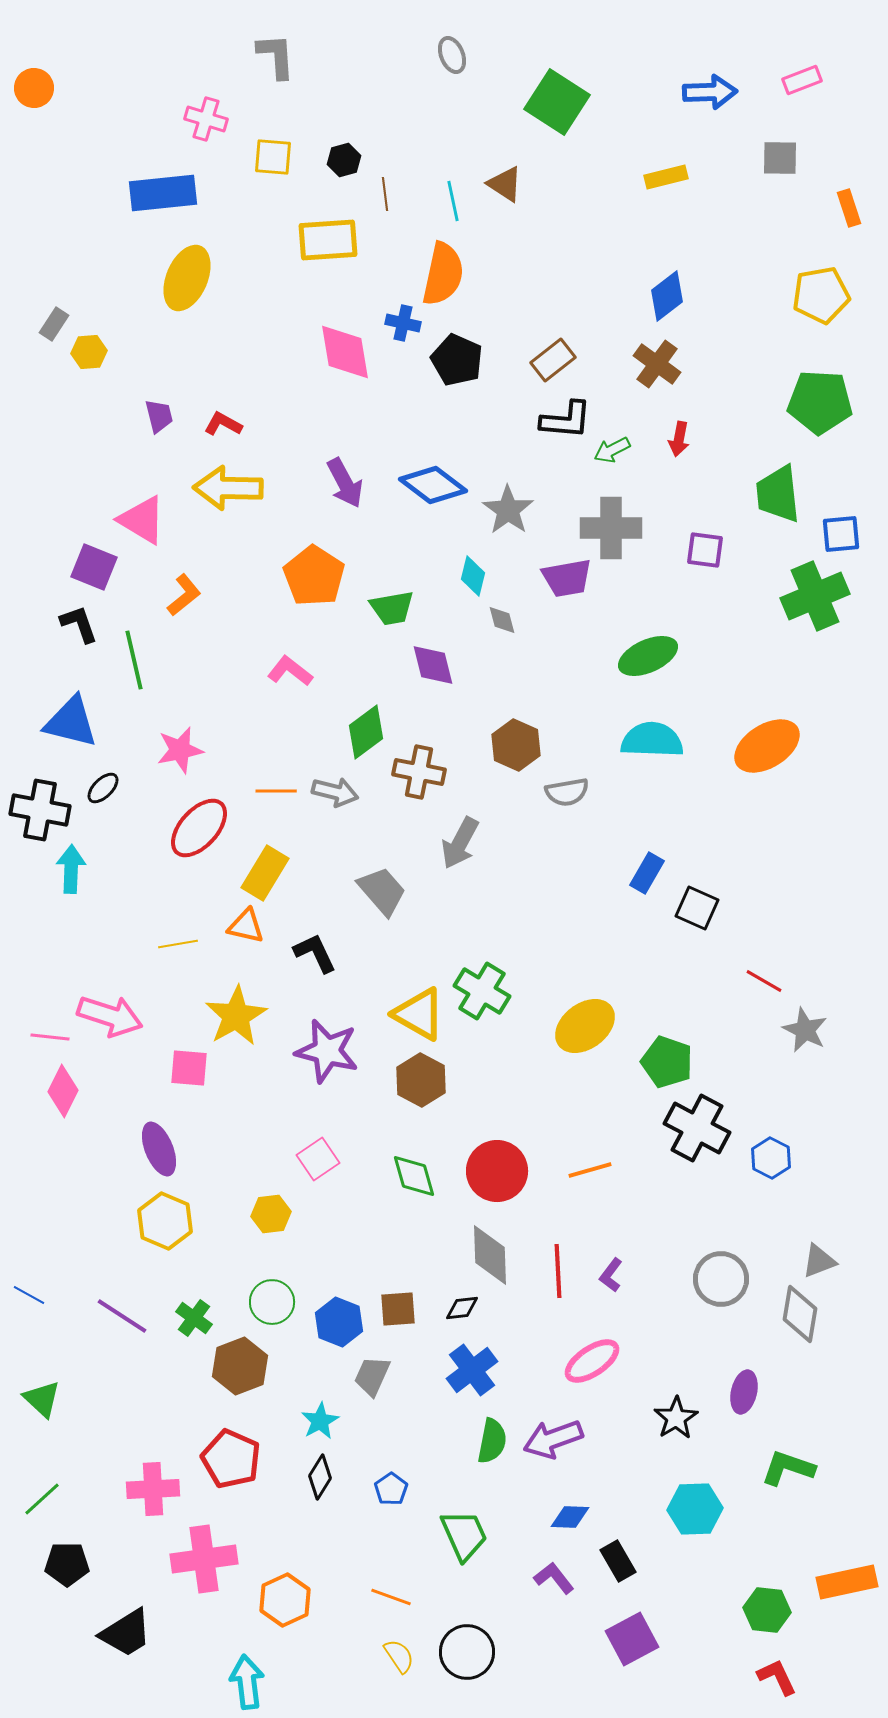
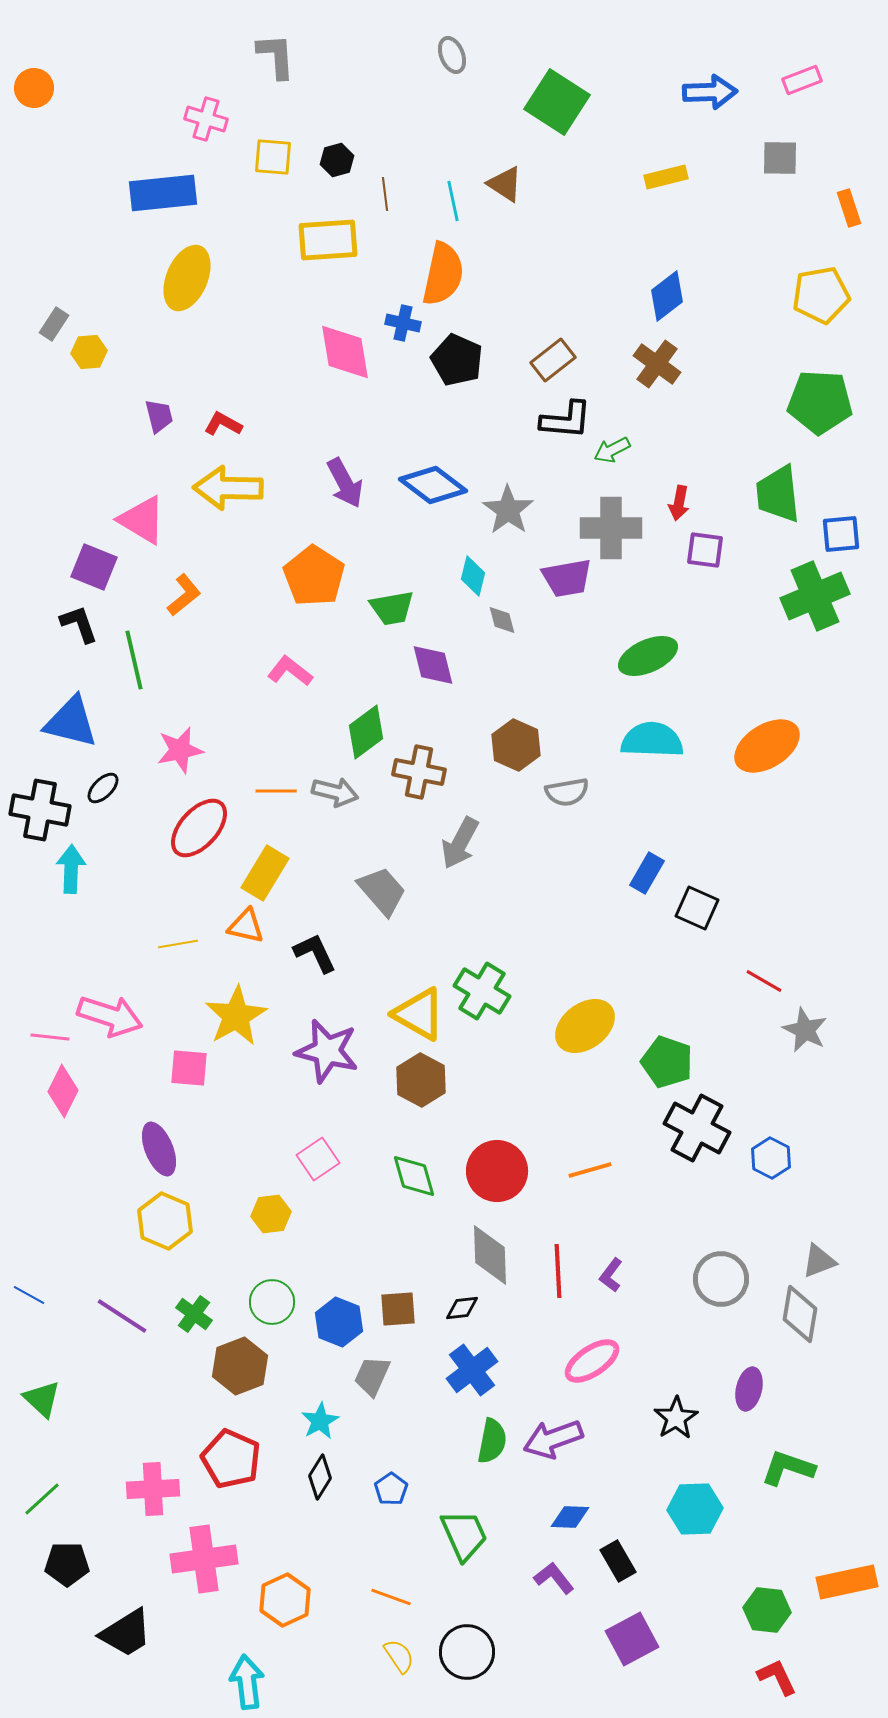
black hexagon at (344, 160): moved 7 px left
red arrow at (679, 439): moved 64 px down
green cross at (194, 1318): moved 4 px up
purple ellipse at (744, 1392): moved 5 px right, 3 px up
